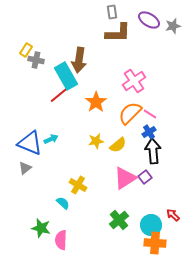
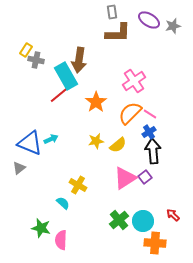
gray triangle: moved 6 px left
cyan circle: moved 8 px left, 4 px up
